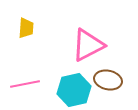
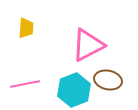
cyan hexagon: rotated 8 degrees counterclockwise
